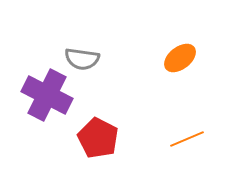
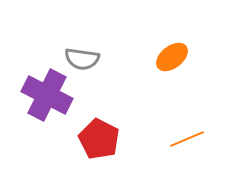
orange ellipse: moved 8 px left, 1 px up
red pentagon: moved 1 px right, 1 px down
